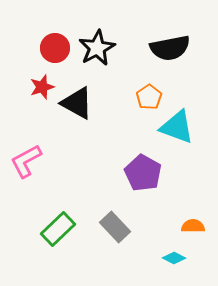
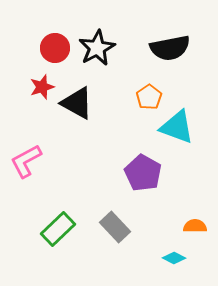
orange semicircle: moved 2 px right
